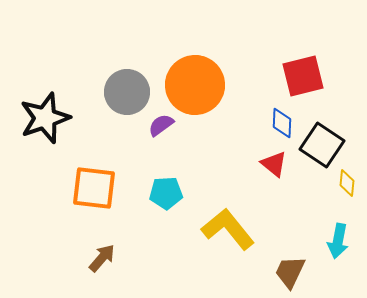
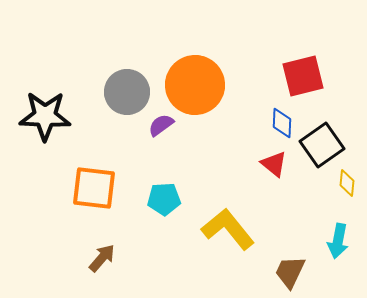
black star: moved 2 px up; rotated 21 degrees clockwise
black square: rotated 21 degrees clockwise
cyan pentagon: moved 2 px left, 6 px down
